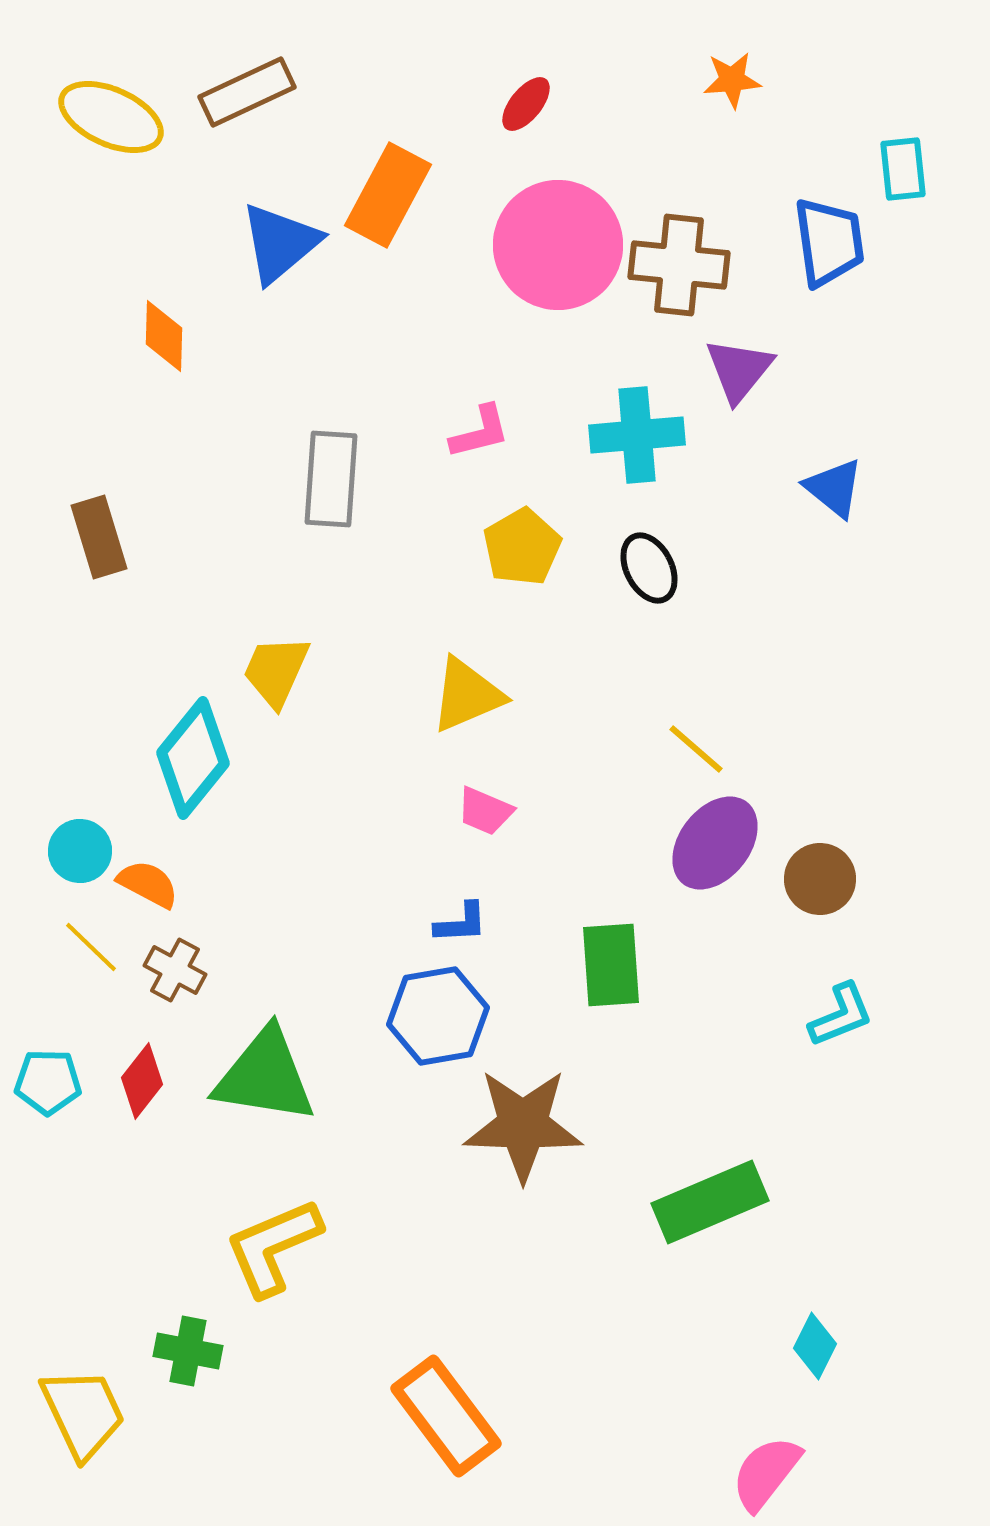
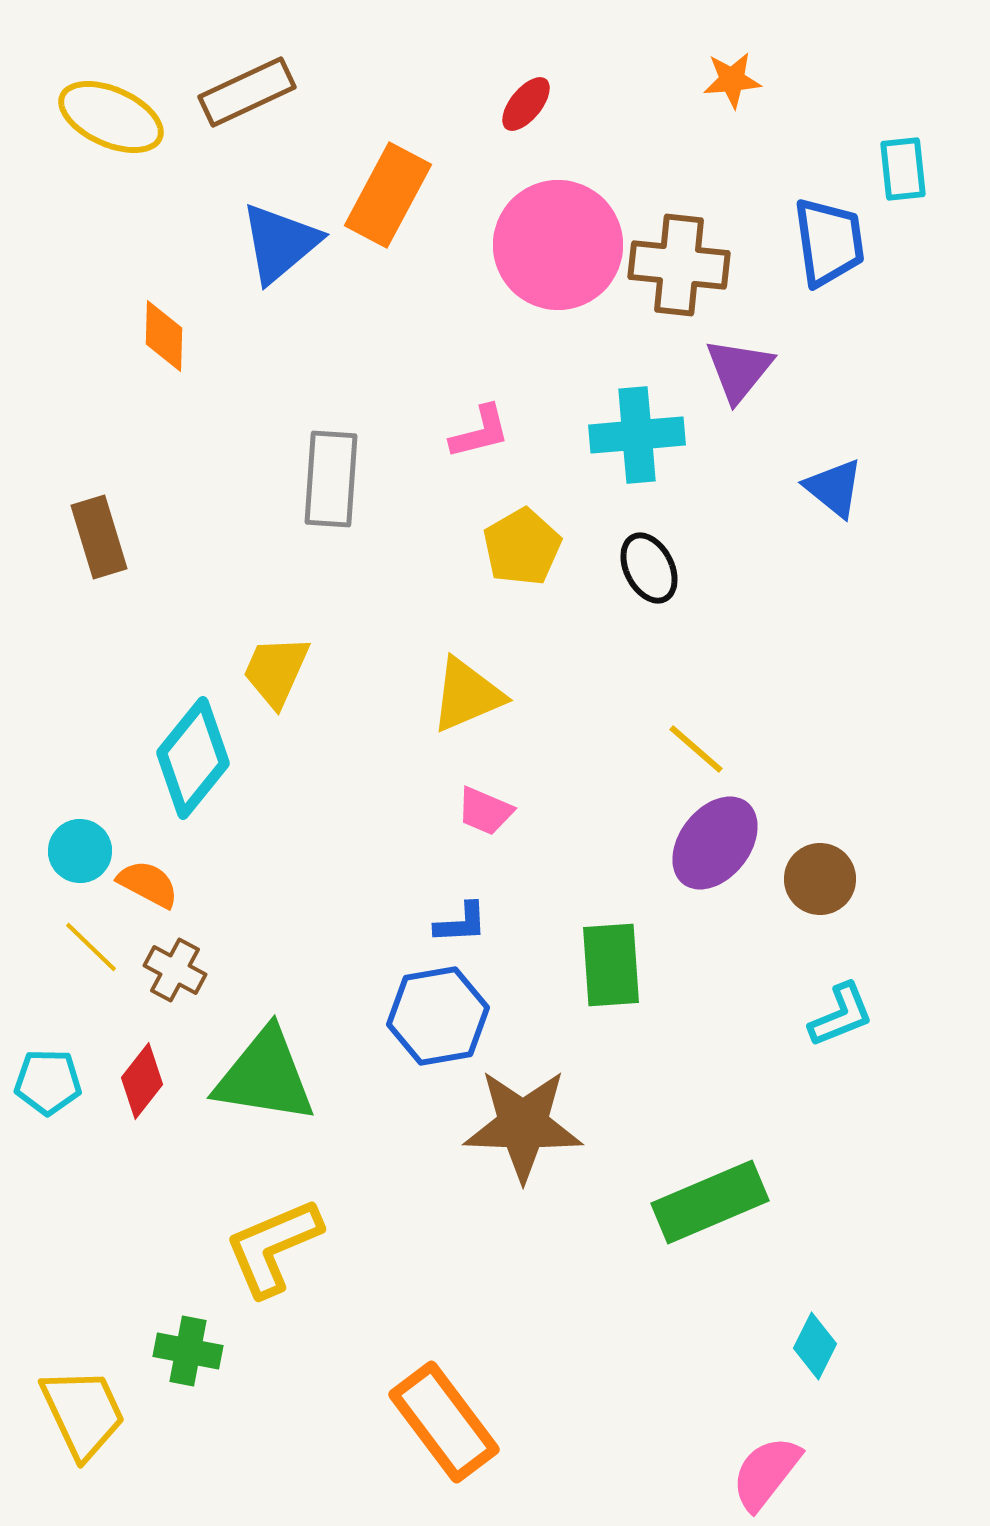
orange rectangle at (446, 1416): moved 2 px left, 6 px down
